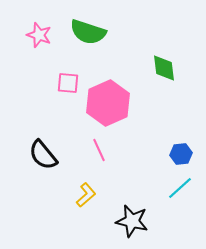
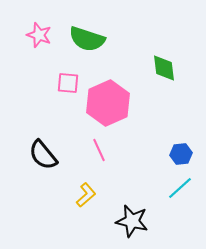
green semicircle: moved 1 px left, 7 px down
